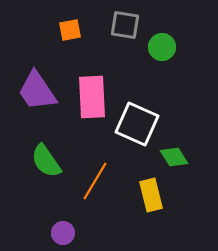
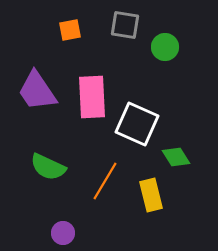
green circle: moved 3 px right
green diamond: moved 2 px right
green semicircle: moved 2 px right, 6 px down; rotated 30 degrees counterclockwise
orange line: moved 10 px right
